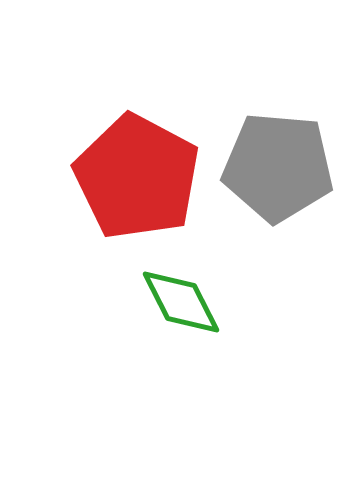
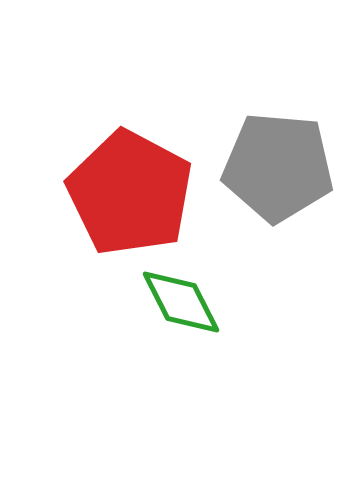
red pentagon: moved 7 px left, 16 px down
